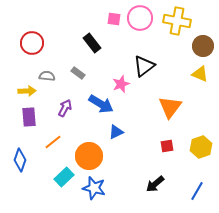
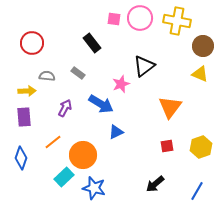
purple rectangle: moved 5 px left
orange circle: moved 6 px left, 1 px up
blue diamond: moved 1 px right, 2 px up
